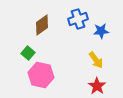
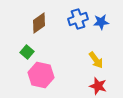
brown diamond: moved 3 px left, 2 px up
blue star: moved 9 px up
green square: moved 1 px left, 1 px up
red star: moved 1 px right; rotated 18 degrees counterclockwise
